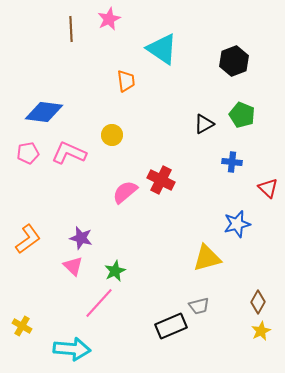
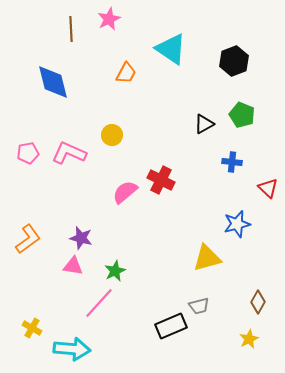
cyan triangle: moved 9 px right
orange trapezoid: moved 8 px up; rotated 35 degrees clockwise
blue diamond: moved 9 px right, 30 px up; rotated 69 degrees clockwise
pink triangle: rotated 35 degrees counterclockwise
yellow cross: moved 10 px right, 2 px down
yellow star: moved 12 px left, 8 px down
